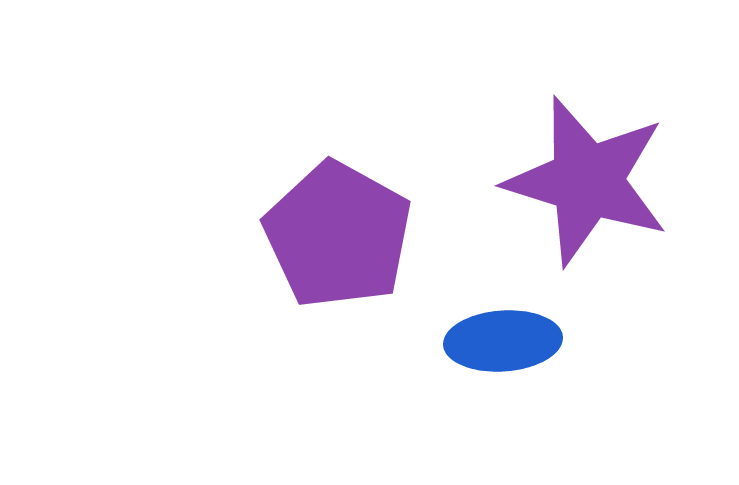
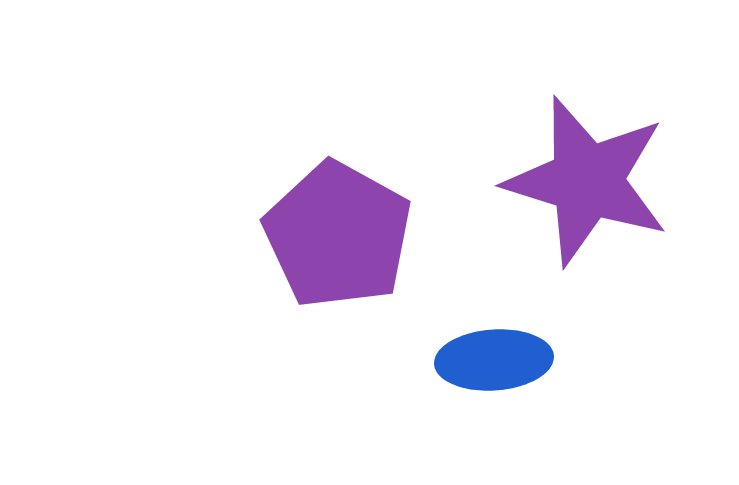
blue ellipse: moved 9 px left, 19 px down
